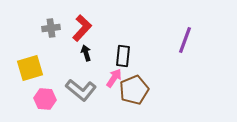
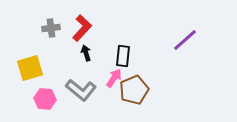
purple line: rotated 28 degrees clockwise
